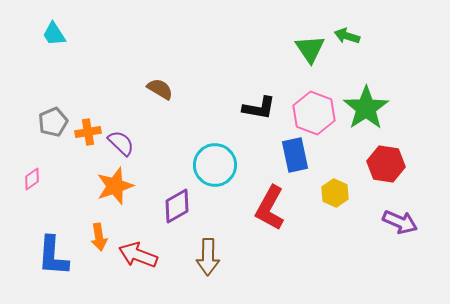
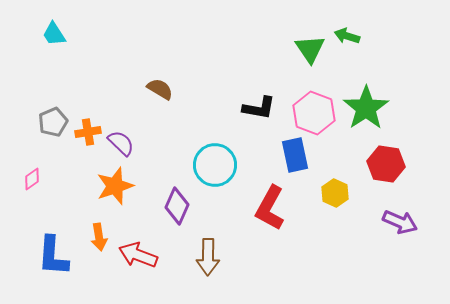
purple diamond: rotated 36 degrees counterclockwise
